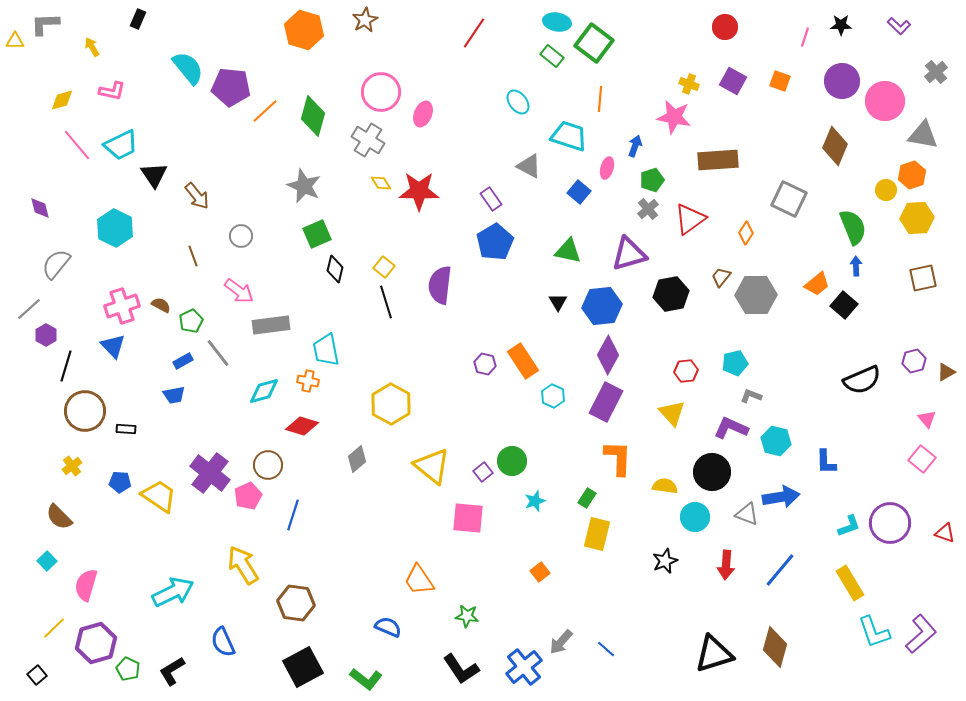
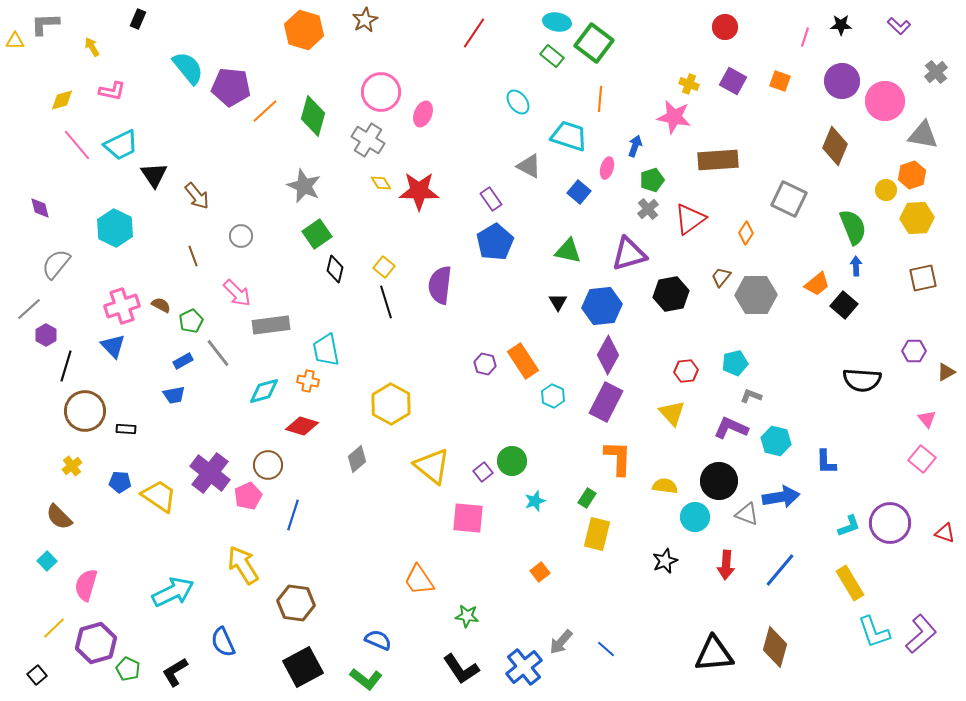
green square at (317, 234): rotated 12 degrees counterclockwise
pink arrow at (239, 291): moved 2 px left, 2 px down; rotated 8 degrees clockwise
purple hexagon at (914, 361): moved 10 px up; rotated 15 degrees clockwise
black semicircle at (862, 380): rotated 27 degrees clockwise
black circle at (712, 472): moved 7 px right, 9 px down
blue semicircle at (388, 627): moved 10 px left, 13 px down
black triangle at (714, 654): rotated 12 degrees clockwise
black L-shape at (172, 671): moved 3 px right, 1 px down
